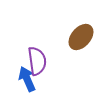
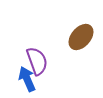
purple semicircle: rotated 12 degrees counterclockwise
